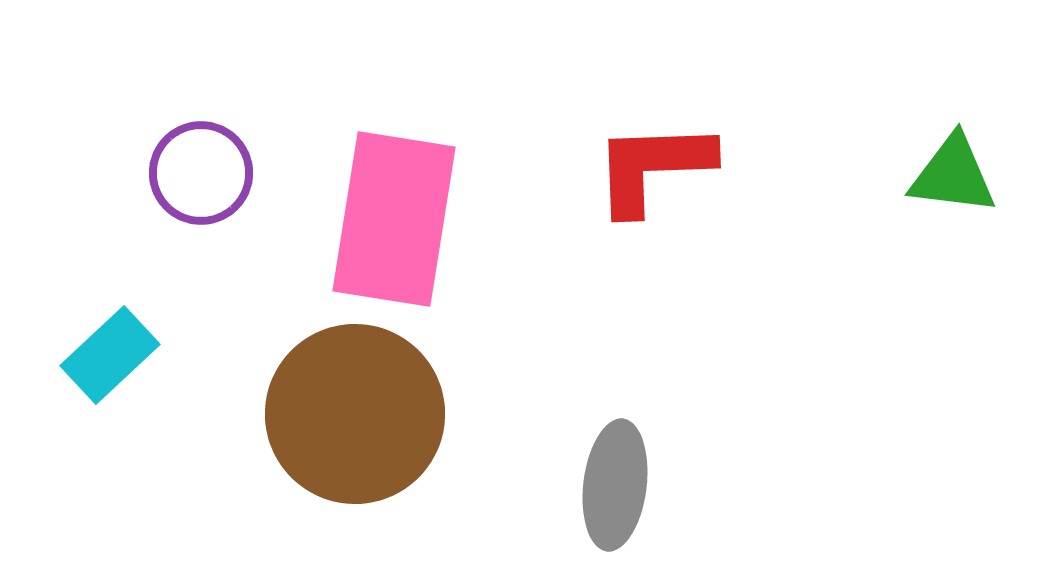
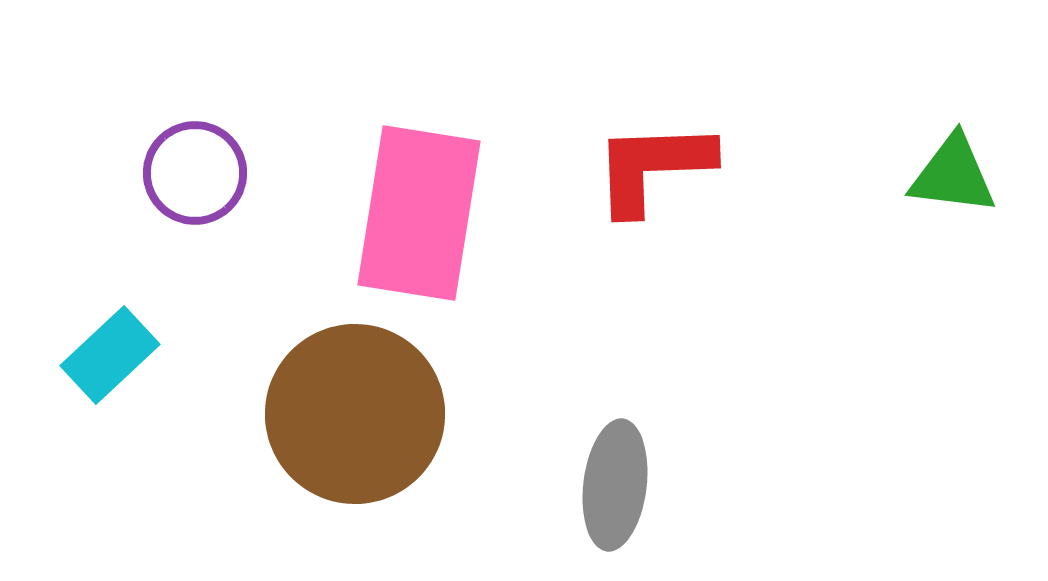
purple circle: moved 6 px left
pink rectangle: moved 25 px right, 6 px up
